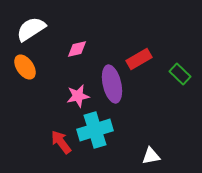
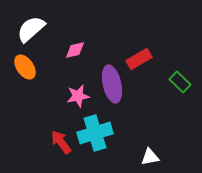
white semicircle: rotated 8 degrees counterclockwise
pink diamond: moved 2 px left, 1 px down
green rectangle: moved 8 px down
cyan cross: moved 3 px down
white triangle: moved 1 px left, 1 px down
